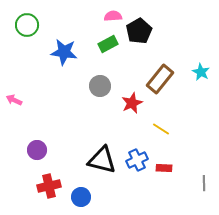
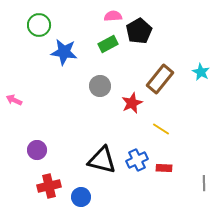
green circle: moved 12 px right
